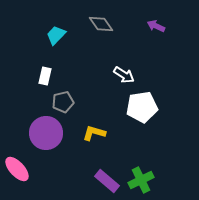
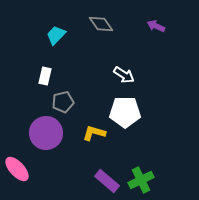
white pentagon: moved 17 px left, 5 px down; rotated 8 degrees clockwise
